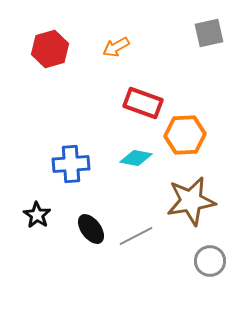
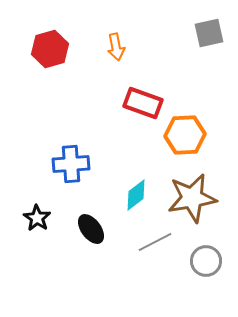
orange arrow: rotated 72 degrees counterclockwise
cyan diamond: moved 37 px down; rotated 48 degrees counterclockwise
brown star: moved 1 px right, 3 px up
black star: moved 3 px down
gray line: moved 19 px right, 6 px down
gray circle: moved 4 px left
